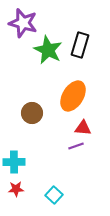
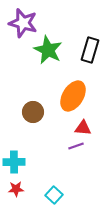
black rectangle: moved 10 px right, 5 px down
brown circle: moved 1 px right, 1 px up
